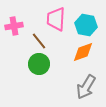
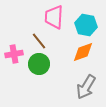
pink trapezoid: moved 2 px left, 2 px up
pink cross: moved 28 px down
